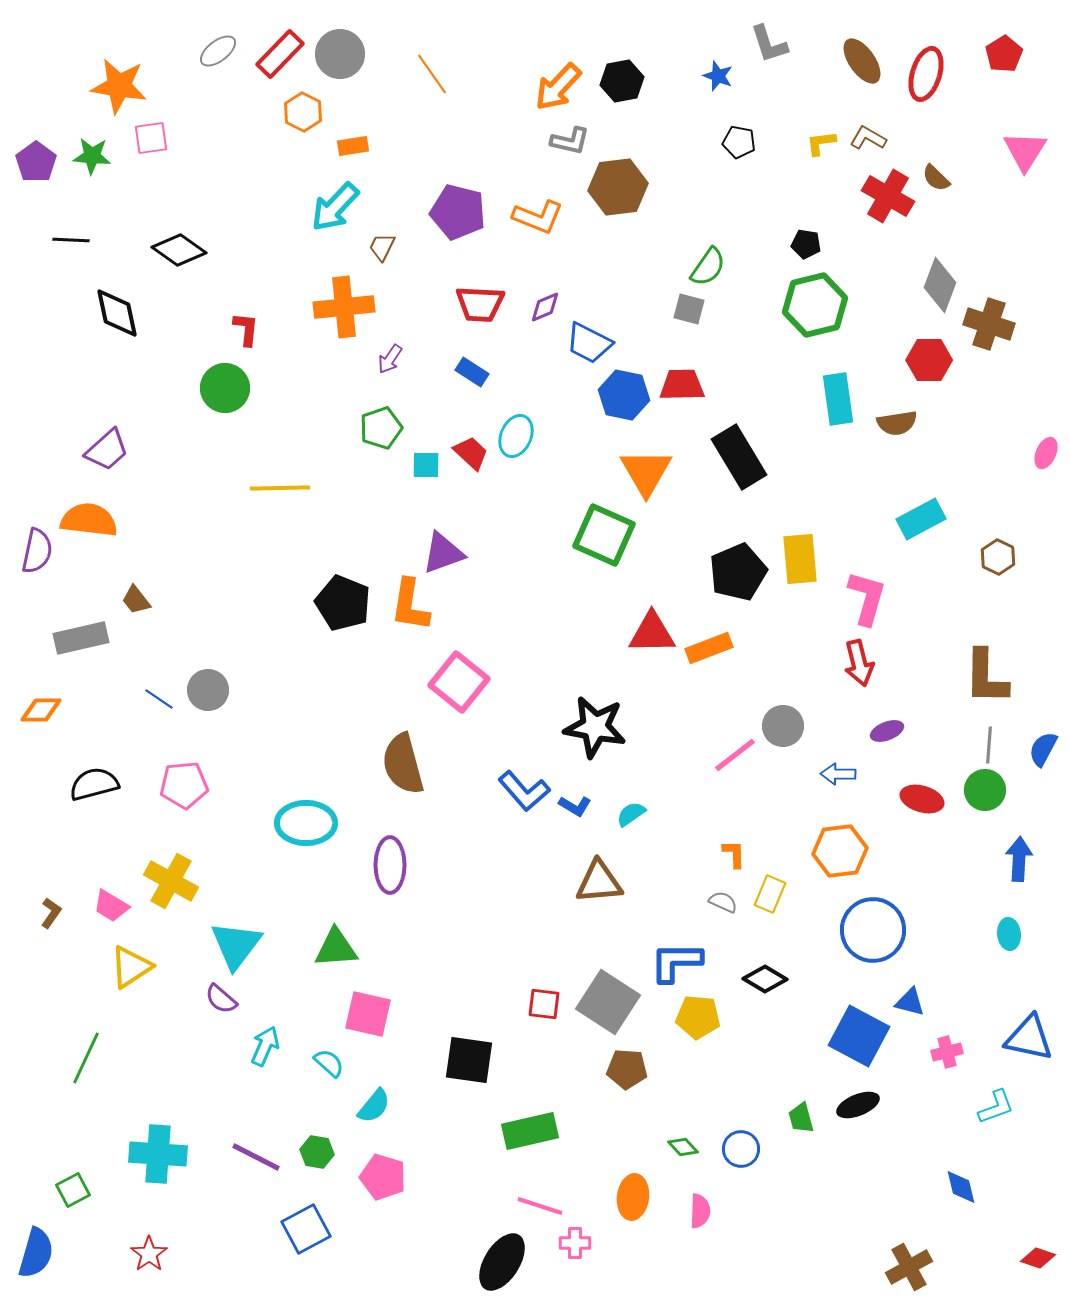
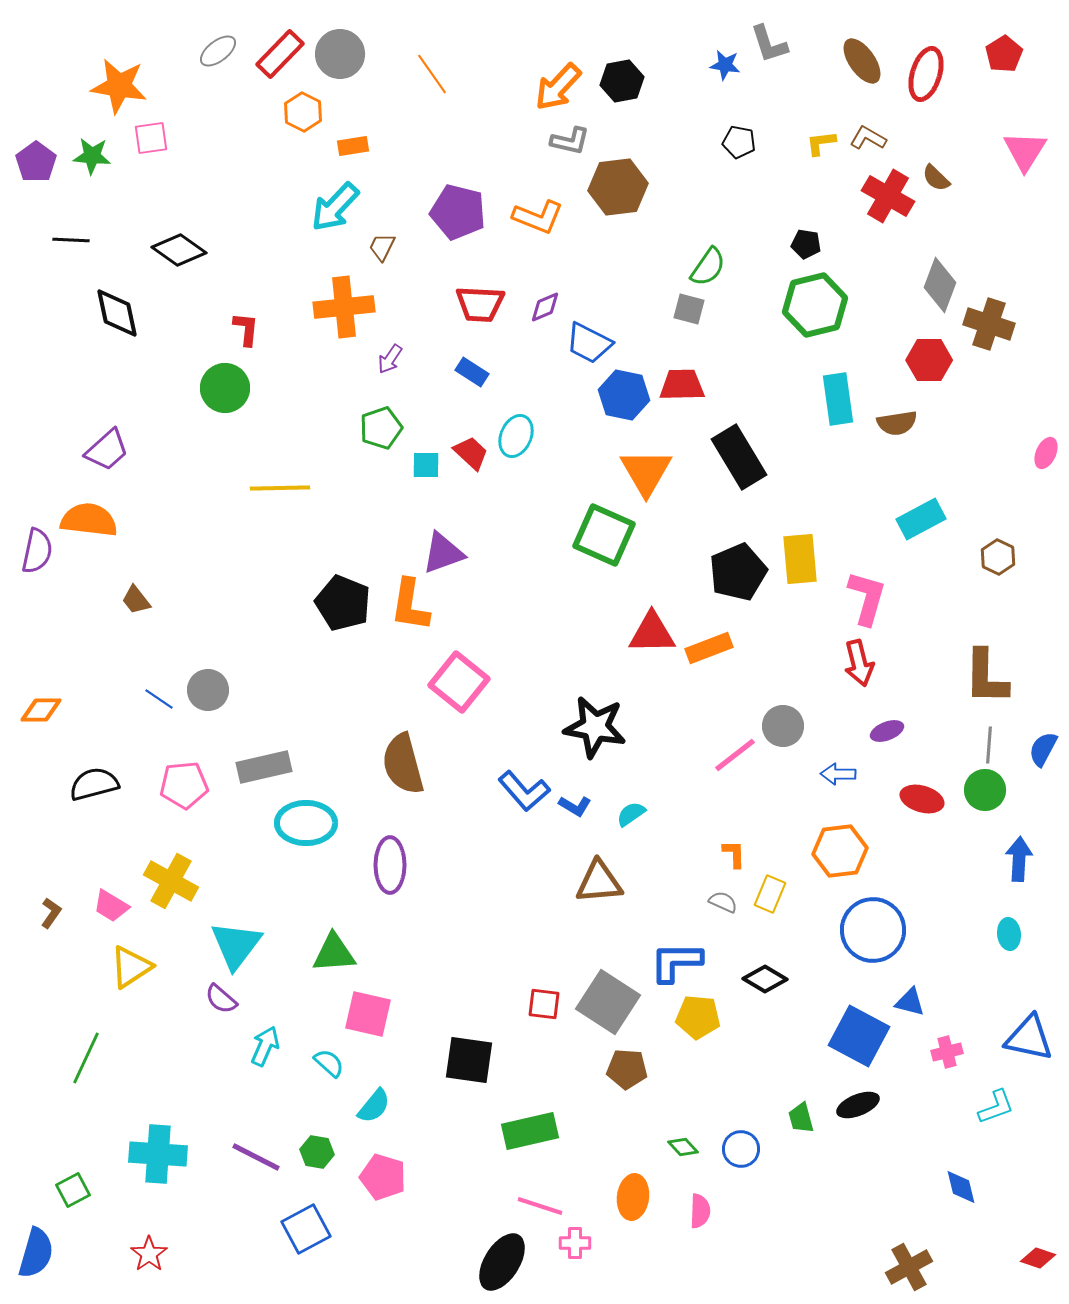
blue star at (718, 76): moved 7 px right, 11 px up; rotated 12 degrees counterclockwise
gray rectangle at (81, 638): moved 183 px right, 129 px down
green triangle at (336, 948): moved 2 px left, 5 px down
